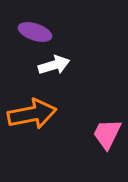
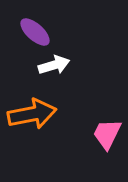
purple ellipse: rotated 24 degrees clockwise
